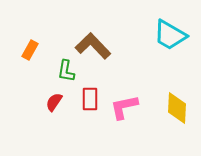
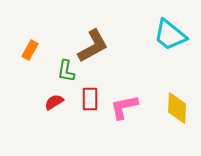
cyan trapezoid: rotated 9 degrees clockwise
brown L-shape: rotated 105 degrees clockwise
red semicircle: rotated 24 degrees clockwise
